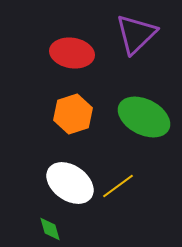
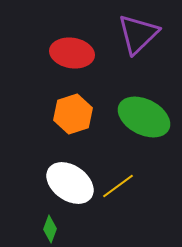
purple triangle: moved 2 px right
green diamond: rotated 36 degrees clockwise
